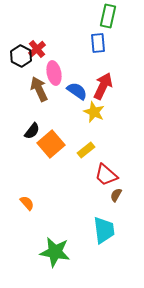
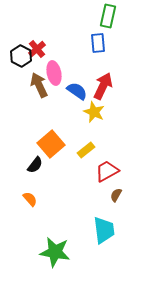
brown arrow: moved 4 px up
black semicircle: moved 3 px right, 34 px down
red trapezoid: moved 1 px right, 4 px up; rotated 110 degrees clockwise
orange semicircle: moved 3 px right, 4 px up
